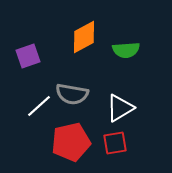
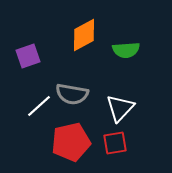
orange diamond: moved 2 px up
white triangle: rotated 16 degrees counterclockwise
